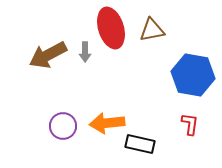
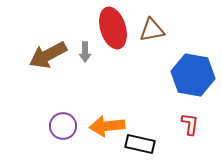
red ellipse: moved 2 px right
orange arrow: moved 3 px down
